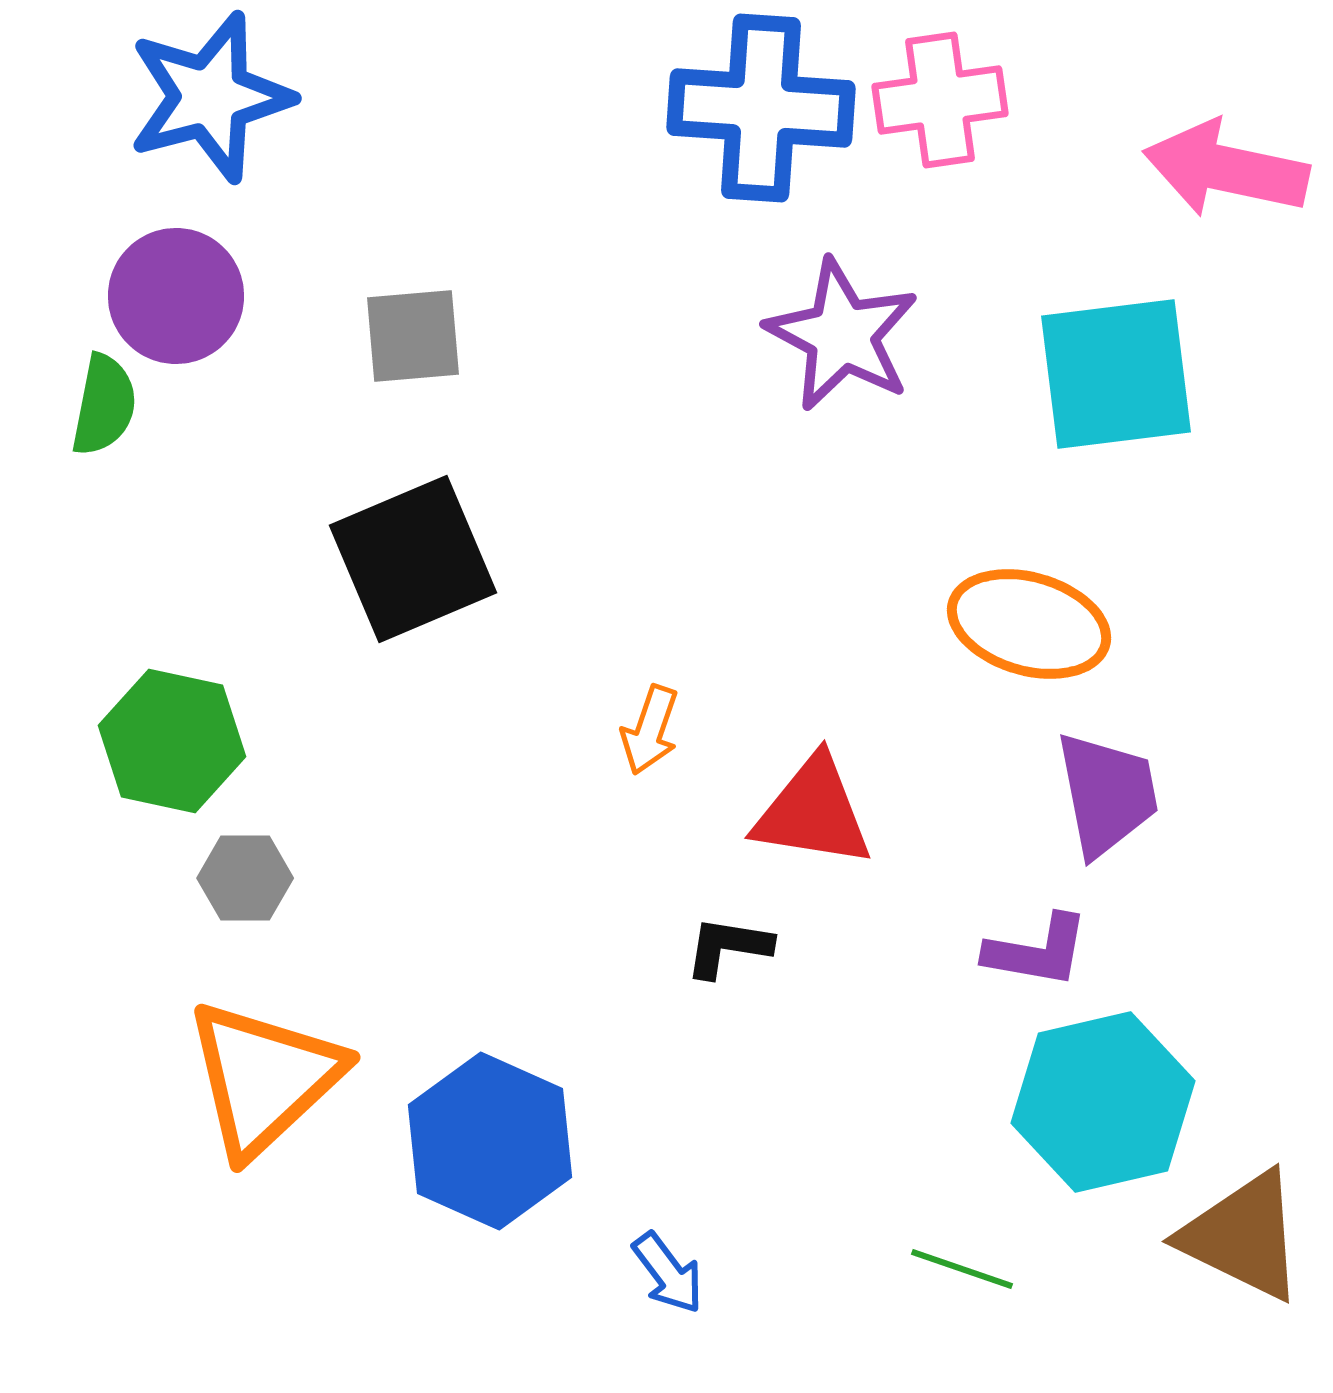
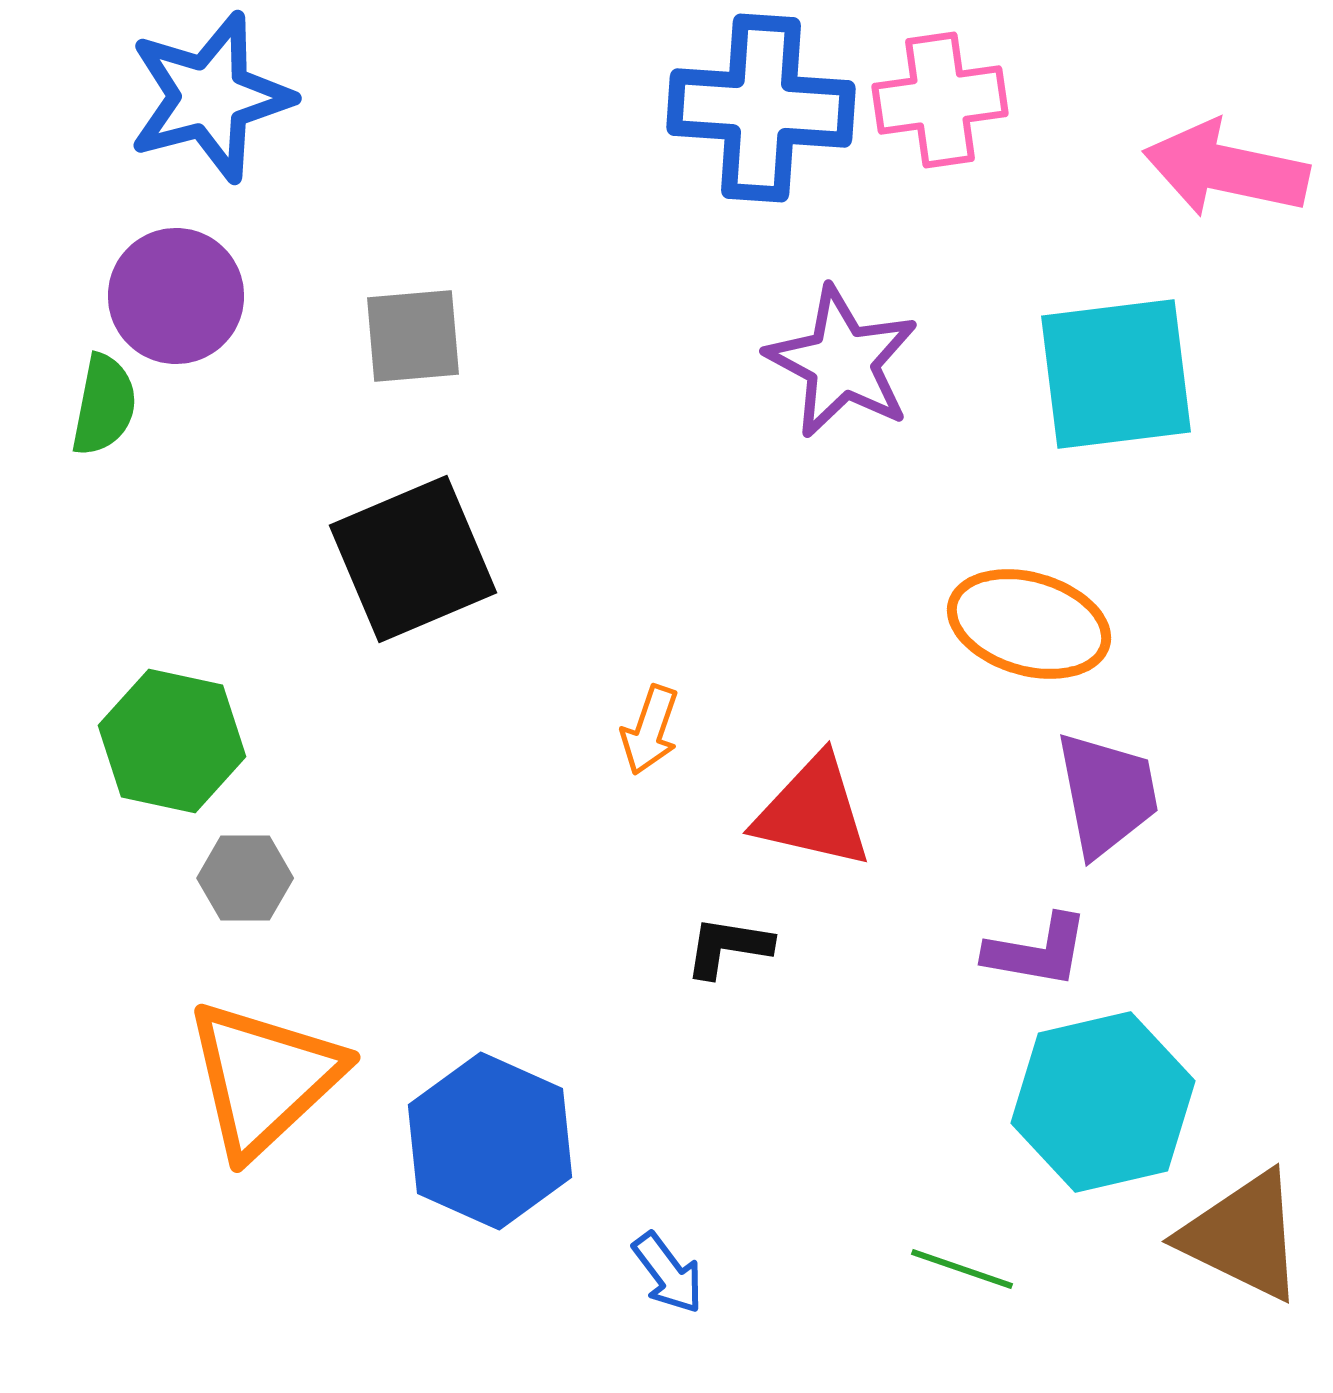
purple star: moved 27 px down
red triangle: rotated 4 degrees clockwise
